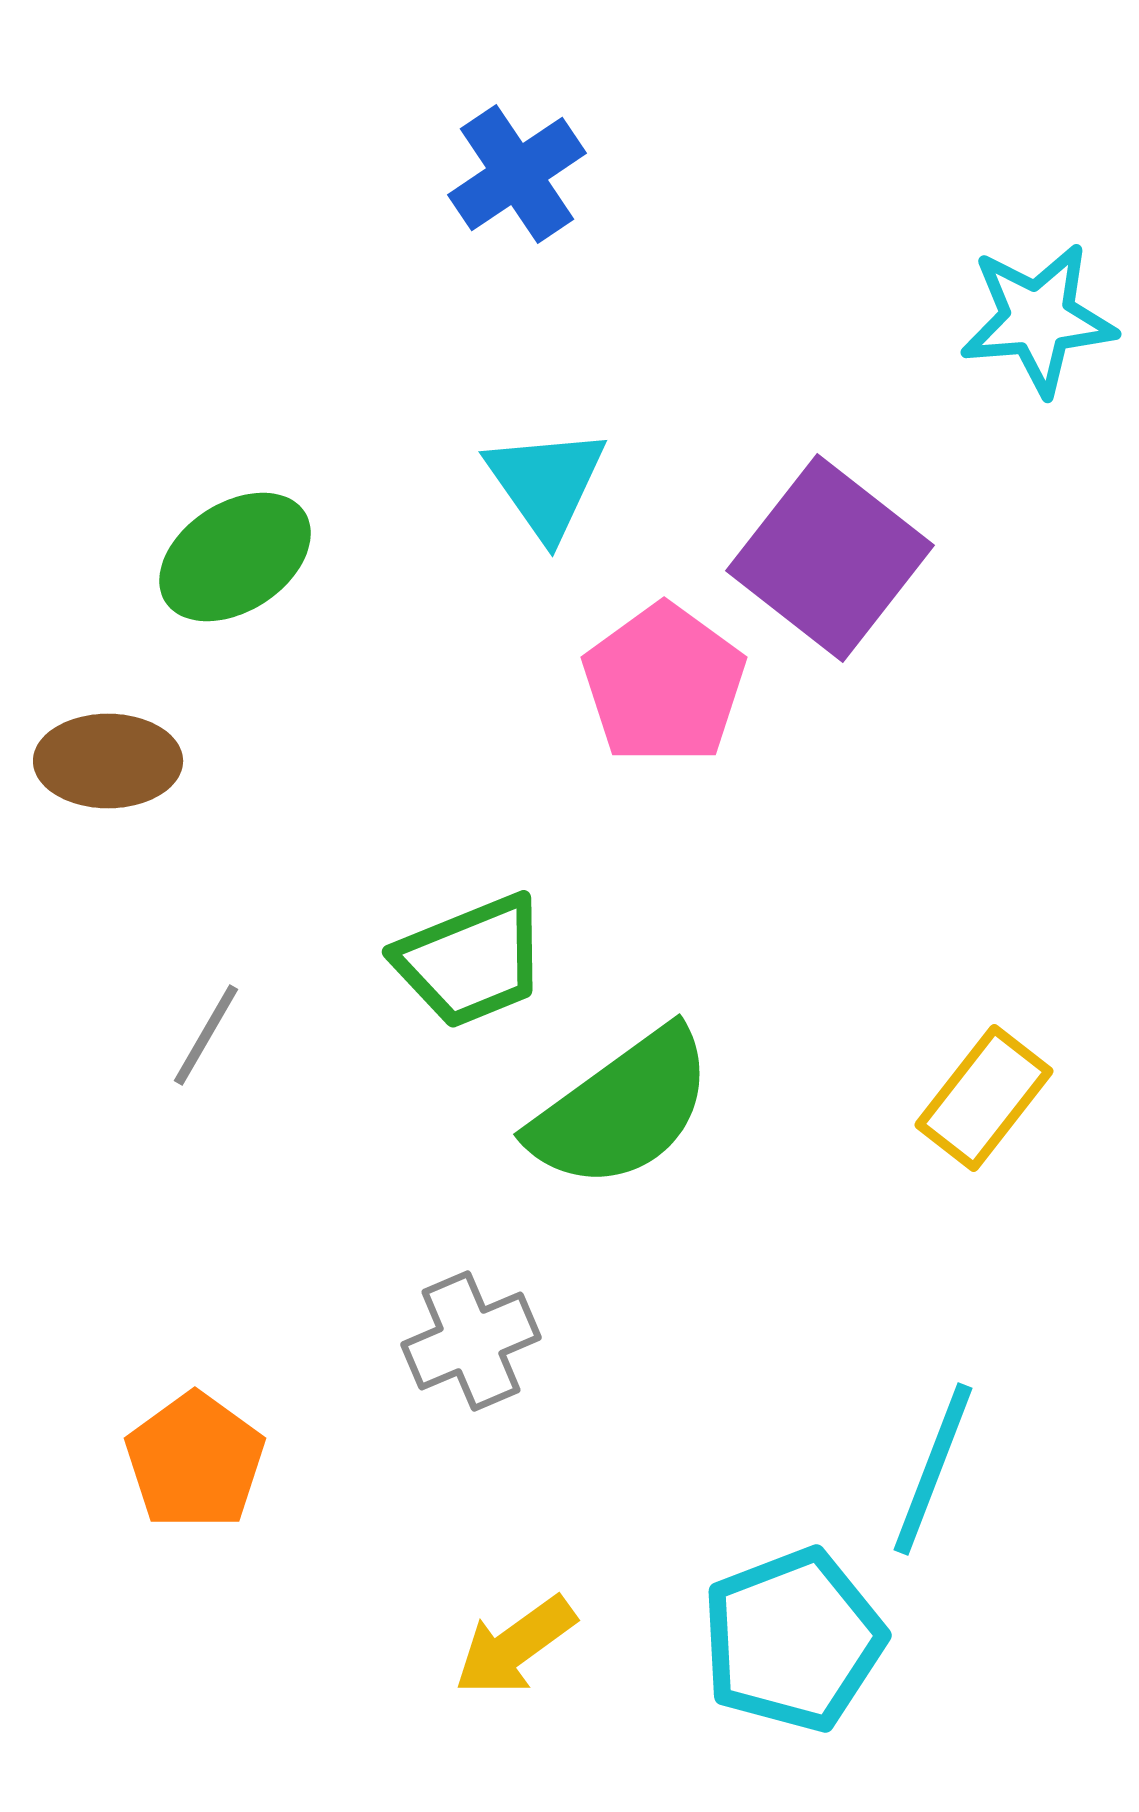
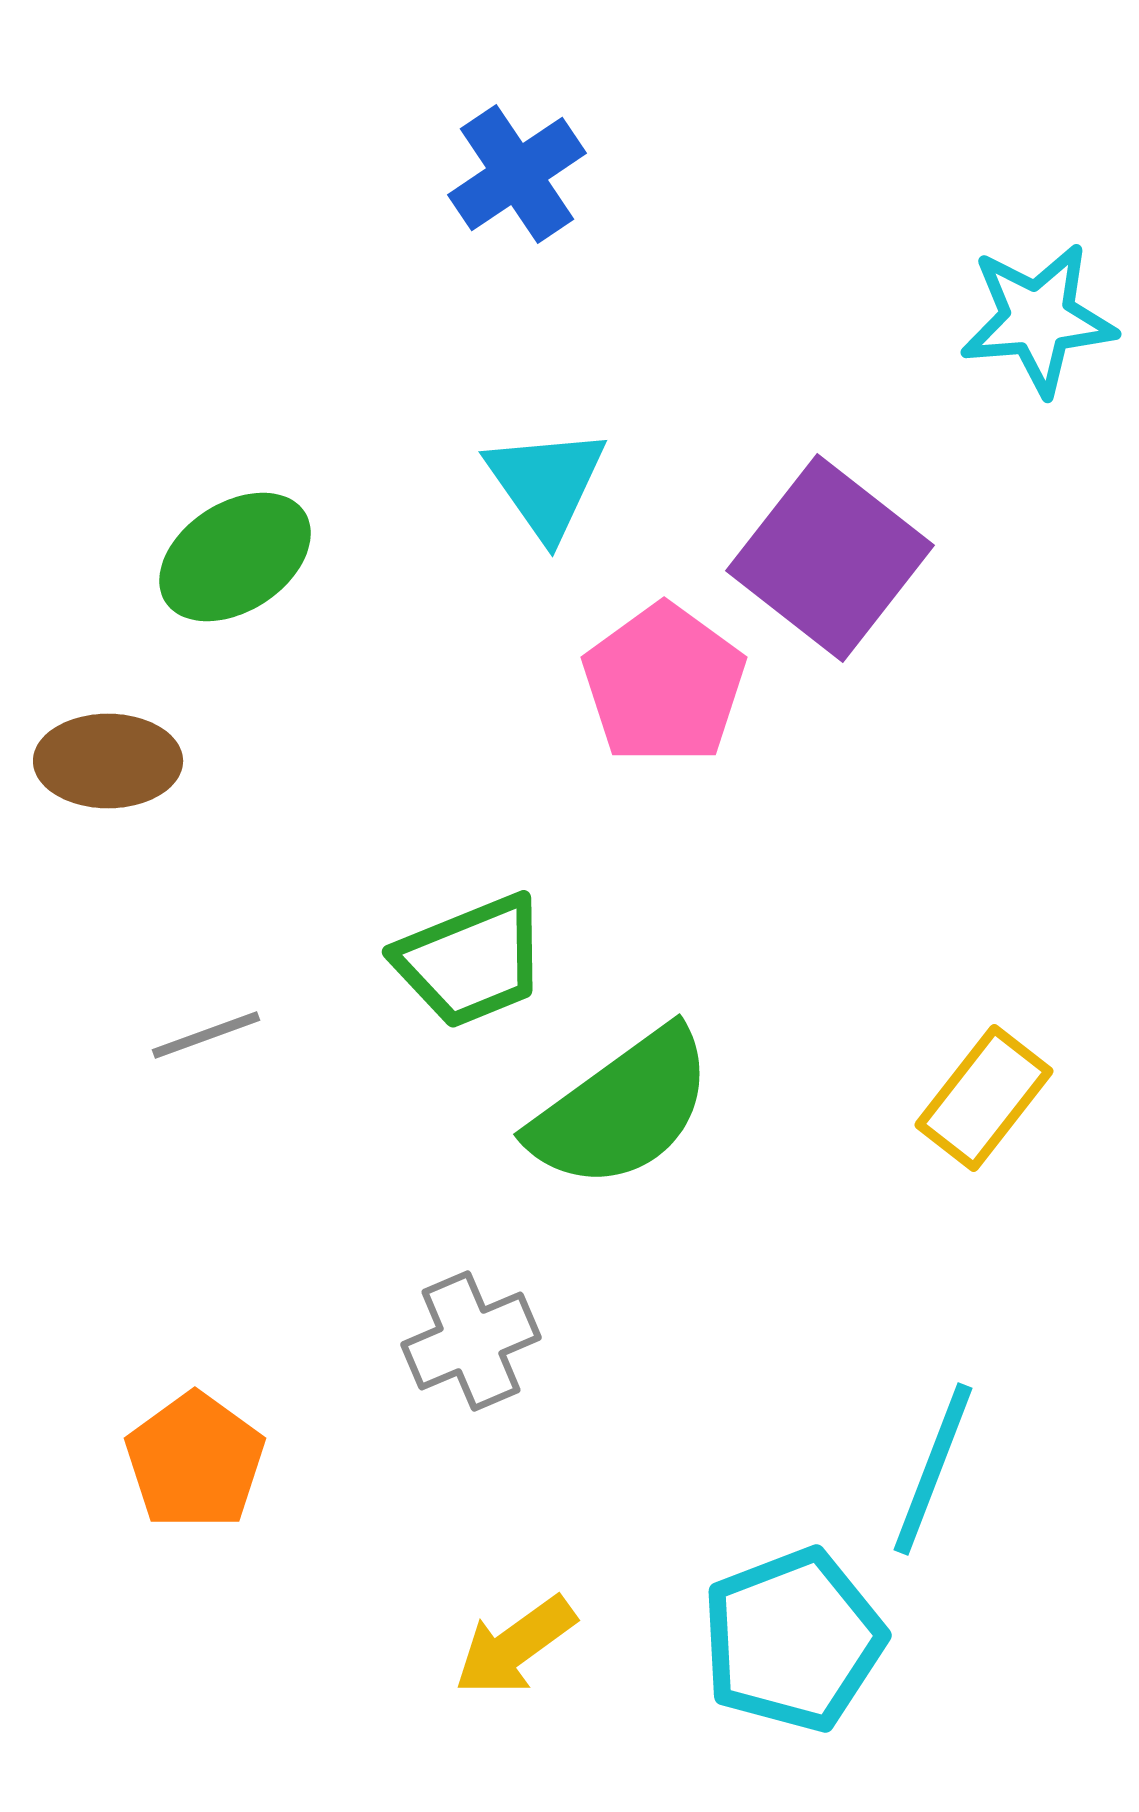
gray line: rotated 40 degrees clockwise
